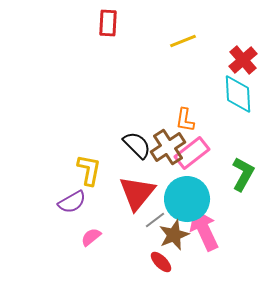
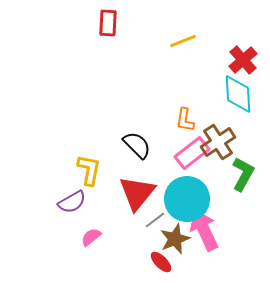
brown cross: moved 50 px right, 5 px up
brown star: moved 1 px right, 4 px down
